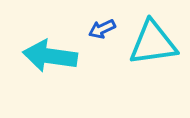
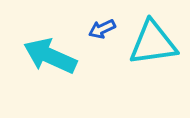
cyan arrow: rotated 16 degrees clockwise
